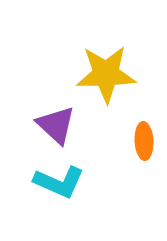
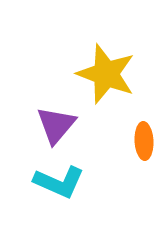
yellow star: rotated 22 degrees clockwise
purple triangle: rotated 27 degrees clockwise
